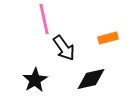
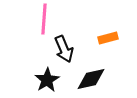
pink line: rotated 16 degrees clockwise
black arrow: moved 1 px down; rotated 12 degrees clockwise
black star: moved 12 px right
